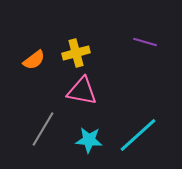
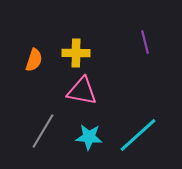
purple line: rotated 60 degrees clockwise
yellow cross: rotated 16 degrees clockwise
orange semicircle: rotated 35 degrees counterclockwise
gray line: moved 2 px down
cyan star: moved 3 px up
